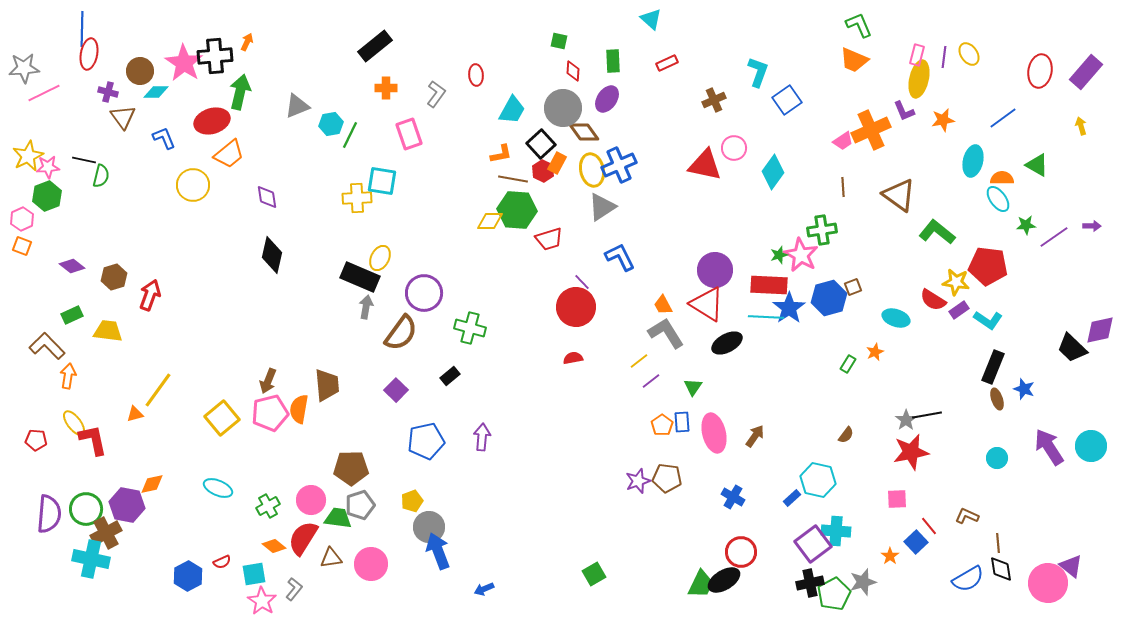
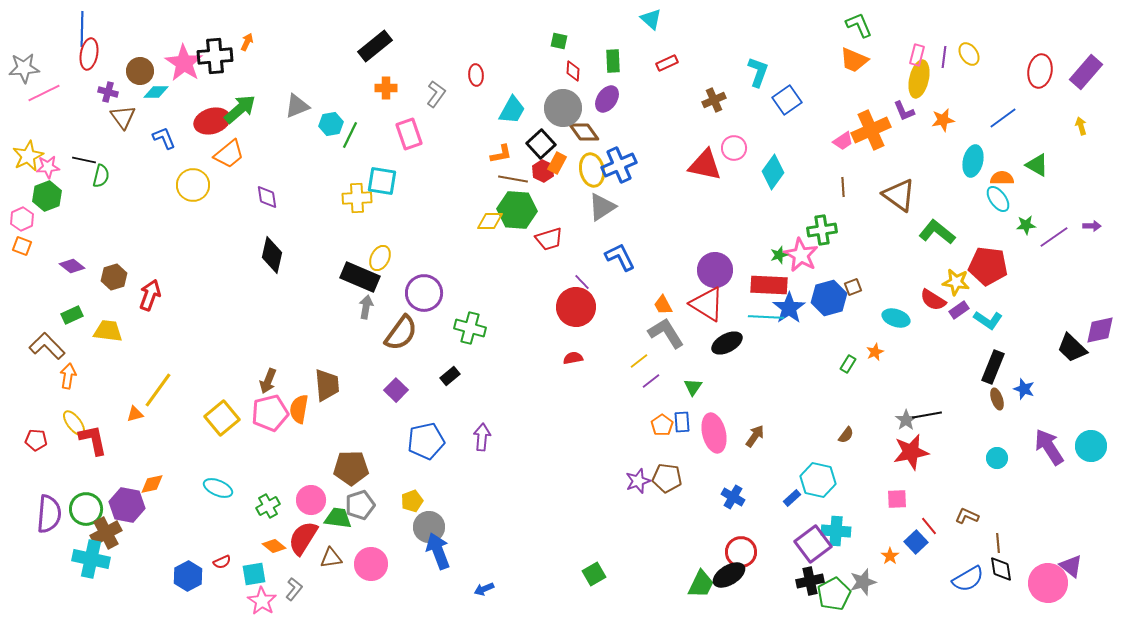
green arrow at (240, 92): moved 17 px down; rotated 36 degrees clockwise
black ellipse at (724, 580): moved 5 px right, 5 px up
black cross at (810, 583): moved 2 px up
